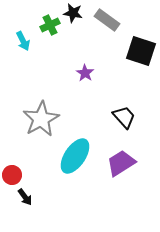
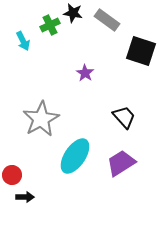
black arrow: rotated 54 degrees counterclockwise
